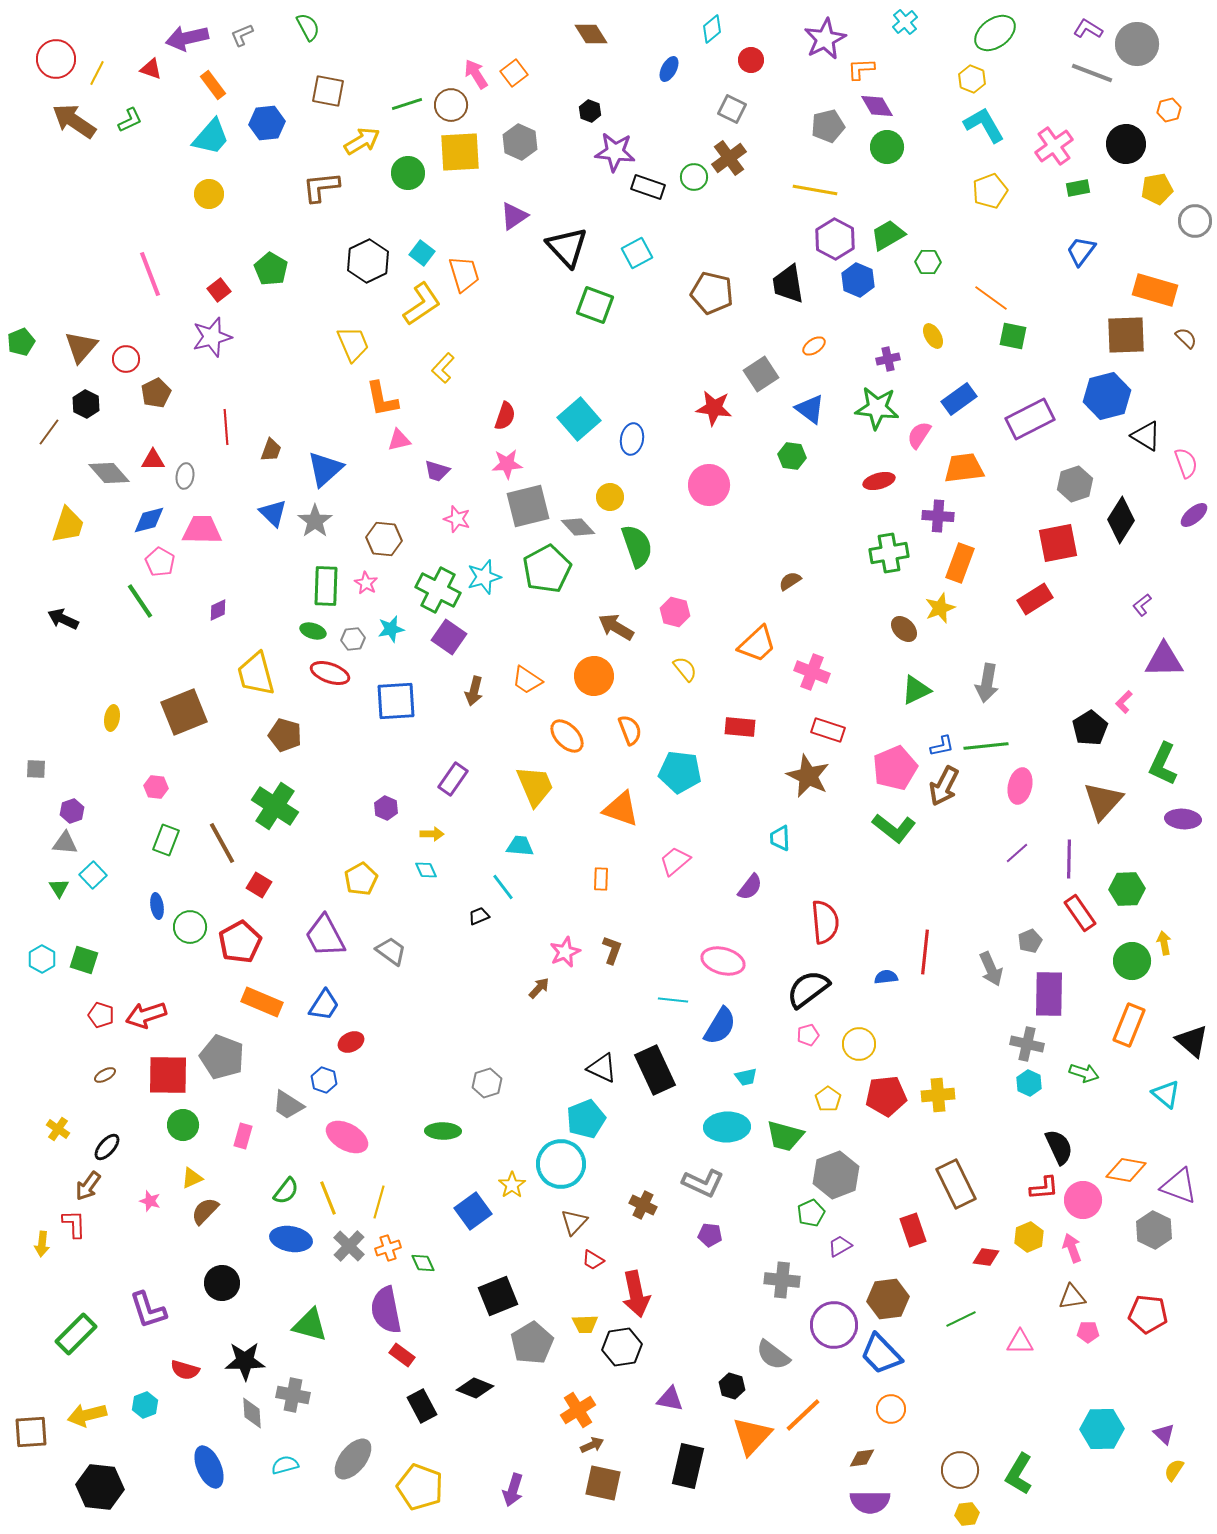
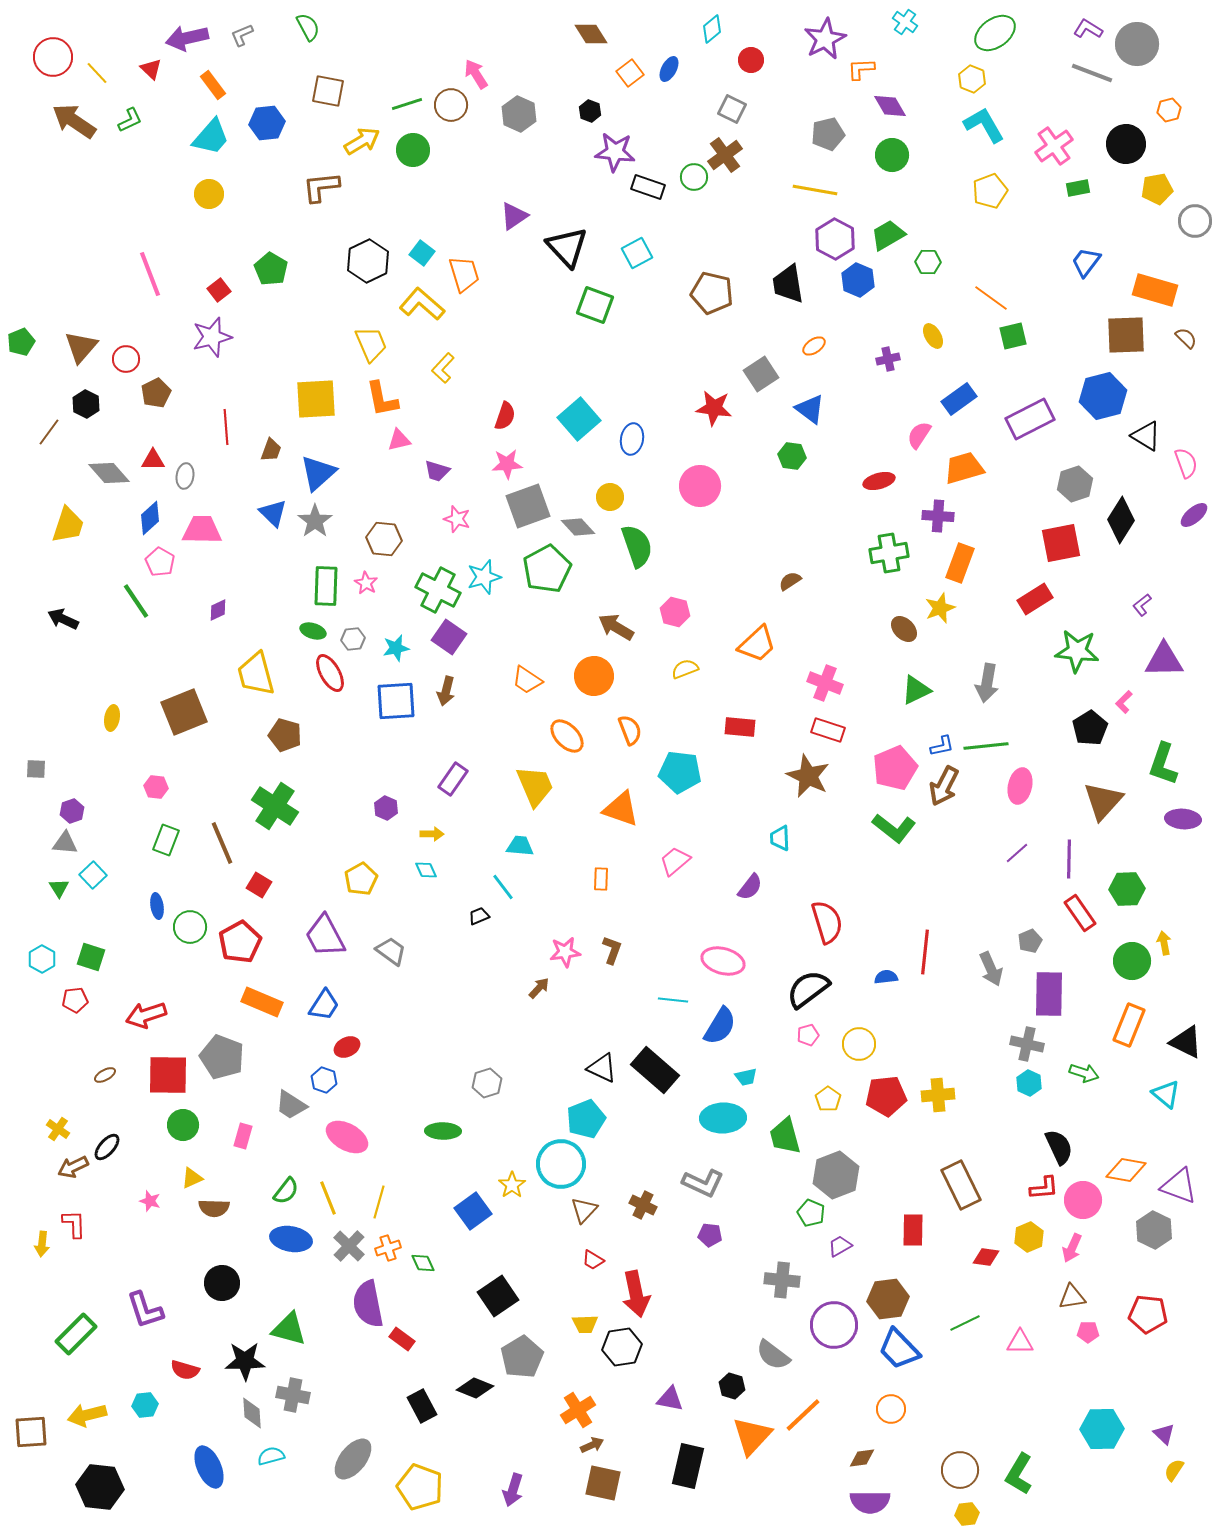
cyan cross at (905, 22): rotated 15 degrees counterclockwise
red circle at (56, 59): moved 3 px left, 2 px up
red triangle at (151, 69): rotated 25 degrees clockwise
yellow line at (97, 73): rotated 70 degrees counterclockwise
orange square at (514, 73): moved 116 px right
purple diamond at (877, 106): moved 13 px right
gray pentagon at (828, 126): moved 8 px down
gray hexagon at (520, 142): moved 1 px left, 28 px up
green circle at (887, 147): moved 5 px right, 8 px down
yellow square at (460, 152): moved 144 px left, 247 px down
brown cross at (729, 158): moved 4 px left, 3 px up
green circle at (408, 173): moved 5 px right, 23 px up
blue trapezoid at (1081, 251): moved 5 px right, 11 px down
yellow L-shape at (422, 304): rotated 105 degrees counterclockwise
green square at (1013, 336): rotated 24 degrees counterclockwise
yellow trapezoid at (353, 344): moved 18 px right
blue hexagon at (1107, 396): moved 4 px left
green star at (877, 408): moved 200 px right, 243 px down
orange trapezoid at (964, 468): rotated 9 degrees counterclockwise
blue triangle at (325, 469): moved 7 px left, 4 px down
pink circle at (709, 485): moved 9 px left, 1 px down
gray square at (528, 506): rotated 6 degrees counterclockwise
blue diamond at (149, 520): moved 1 px right, 2 px up; rotated 28 degrees counterclockwise
red square at (1058, 543): moved 3 px right
green line at (140, 601): moved 4 px left
cyan star at (391, 629): moved 5 px right, 19 px down
yellow semicircle at (685, 669): rotated 72 degrees counterclockwise
pink cross at (812, 672): moved 13 px right, 11 px down
red ellipse at (330, 673): rotated 42 degrees clockwise
brown arrow at (474, 691): moved 28 px left
green L-shape at (1163, 764): rotated 6 degrees counterclockwise
brown line at (222, 843): rotated 6 degrees clockwise
red semicircle at (825, 922): moved 2 px right; rotated 12 degrees counterclockwise
pink star at (565, 952): rotated 16 degrees clockwise
green square at (84, 960): moved 7 px right, 3 px up
red pentagon at (101, 1015): moved 26 px left, 15 px up; rotated 25 degrees counterclockwise
black triangle at (1192, 1041): moved 6 px left, 1 px down; rotated 15 degrees counterclockwise
red ellipse at (351, 1042): moved 4 px left, 5 px down
black rectangle at (655, 1070): rotated 24 degrees counterclockwise
gray trapezoid at (288, 1105): moved 3 px right
cyan ellipse at (727, 1127): moved 4 px left, 9 px up
green trapezoid at (785, 1136): rotated 60 degrees clockwise
brown rectangle at (956, 1184): moved 5 px right, 1 px down
brown arrow at (88, 1186): moved 15 px left, 19 px up; rotated 28 degrees clockwise
brown semicircle at (205, 1211): moved 9 px right, 3 px up; rotated 132 degrees counterclockwise
green pentagon at (811, 1213): rotated 24 degrees counterclockwise
brown triangle at (574, 1222): moved 10 px right, 12 px up
red rectangle at (913, 1230): rotated 20 degrees clockwise
pink arrow at (1072, 1248): rotated 136 degrees counterclockwise
black square at (498, 1296): rotated 12 degrees counterclockwise
purple L-shape at (148, 1310): moved 3 px left
purple semicircle at (386, 1310): moved 18 px left, 6 px up
green line at (961, 1319): moved 4 px right, 4 px down
green triangle at (310, 1325): moved 21 px left, 4 px down
gray pentagon at (532, 1343): moved 10 px left, 14 px down
blue trapezoid at (881, 1354): moved 18 px right, 5 px up
red rectangle at (402, 1355): moved 16 px up
cyan hexagon at (145, 1405): rotated 15 degrees clockwise
cyan semicircle at (285, 1465): moved 14 px left, 9 px up
